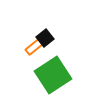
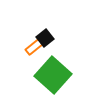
green square: rotated 15 degrees counterclockwise
